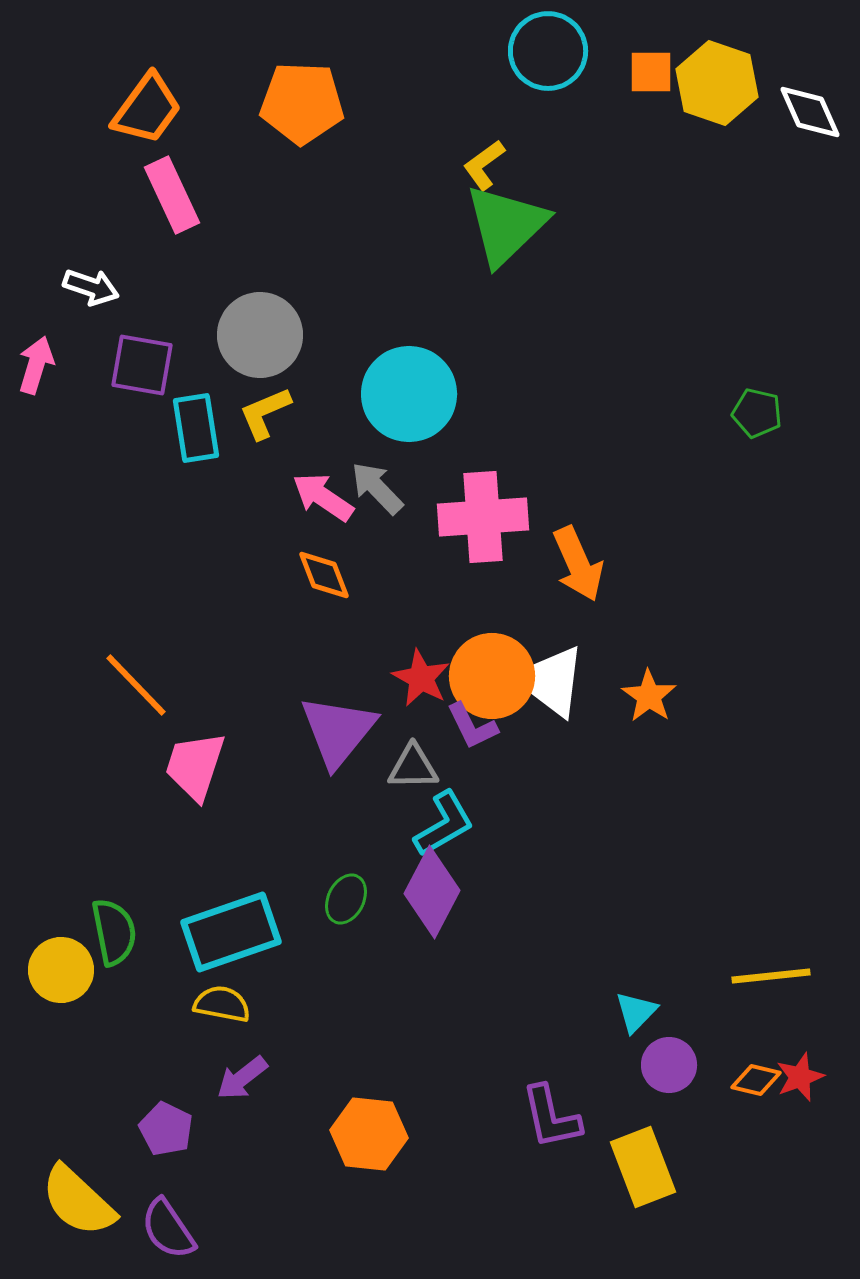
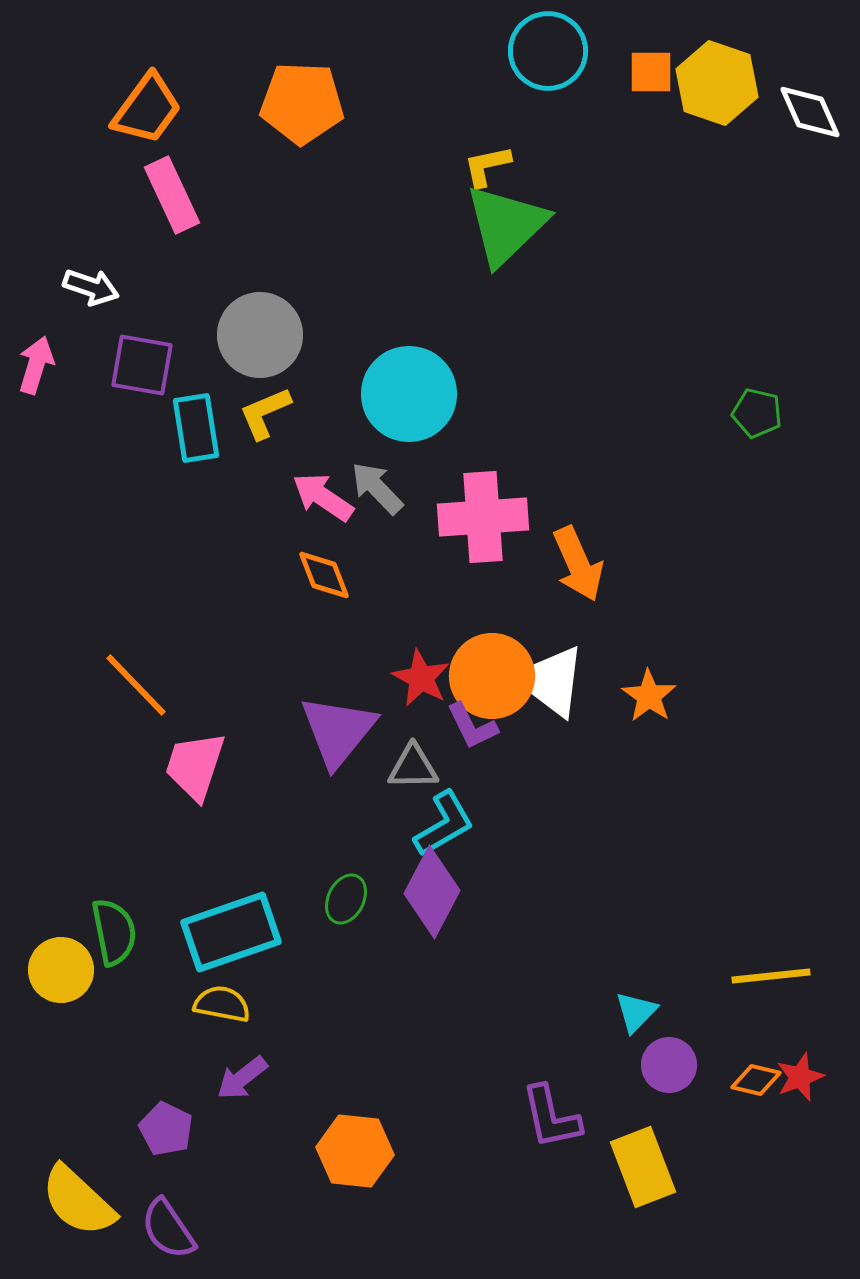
yellow L-shape at (484, 165): moved 3 px right, 1 px down; rotated 24 degrees clockwise
orange hexagon at (369, 1134): moved 14 px left, 17 px down
